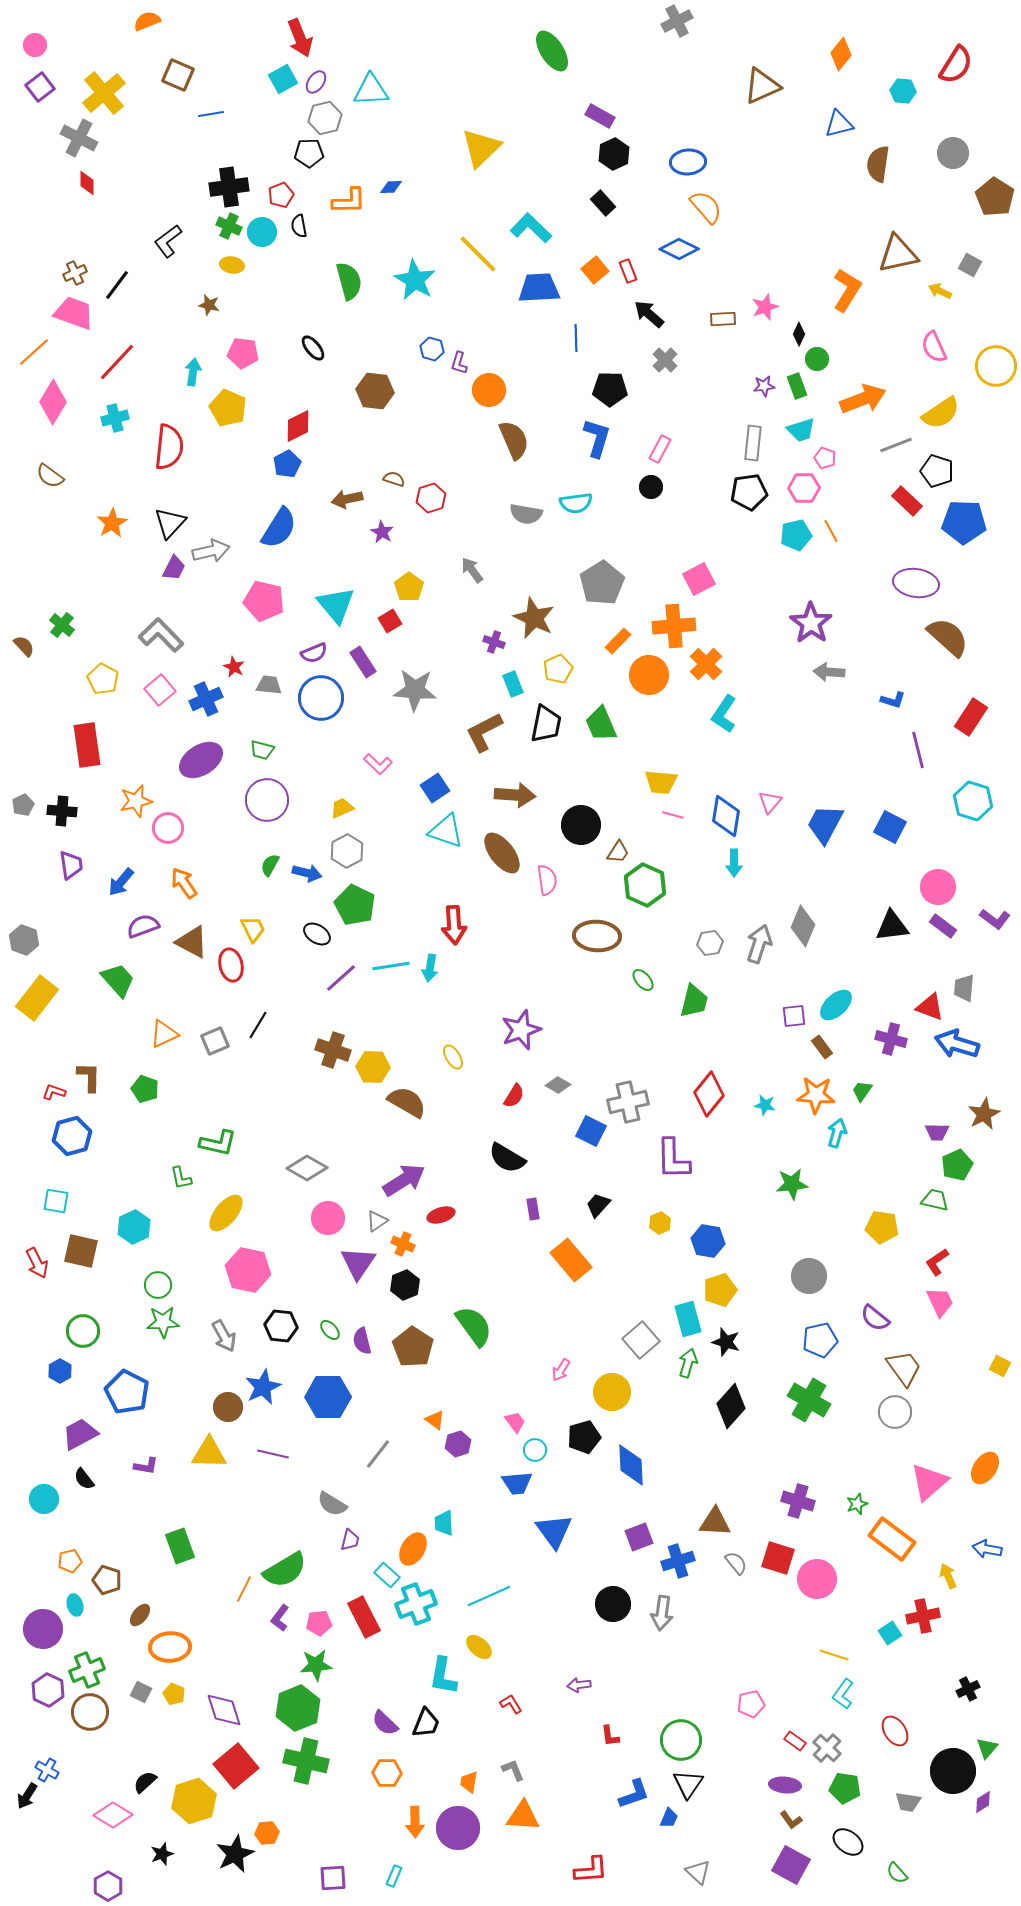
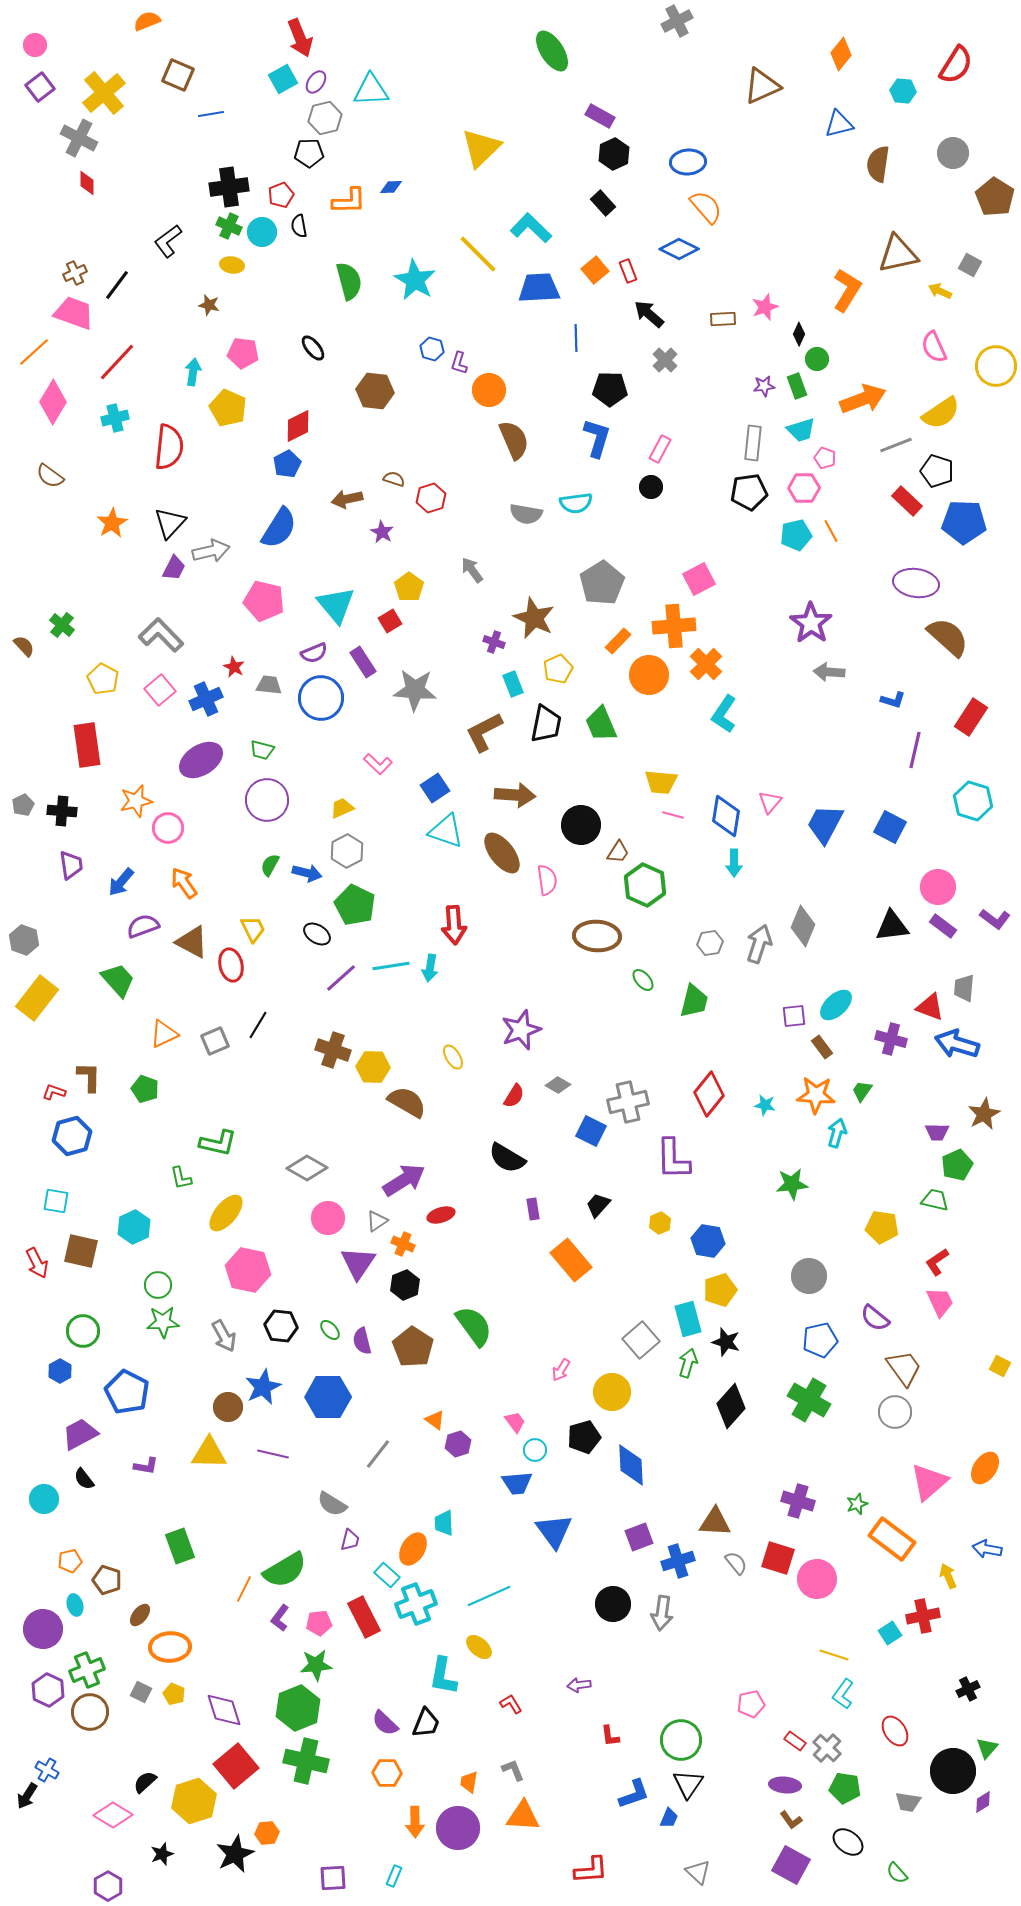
purple line at (918, 750): moved 3 px left; rotated 27 degrees clockwise
